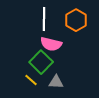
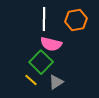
orange hexagon: rotated 20 degrees clockwise
gray triangle: rotated 35 degrees counterclockwise
